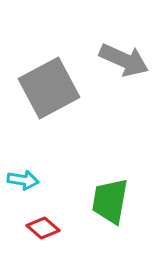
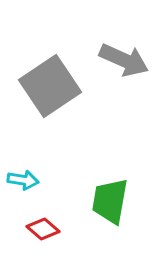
gray square: moved 1 px right, 2 px up; rotated 6 degrees counterclockwise
red diamond: moved 1 px down
